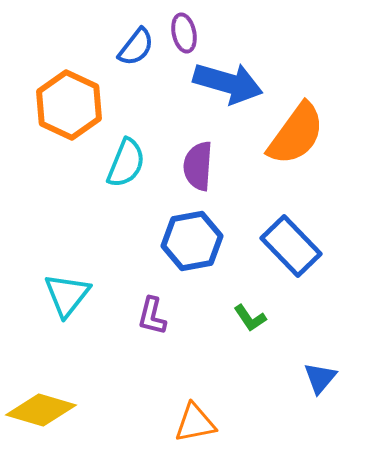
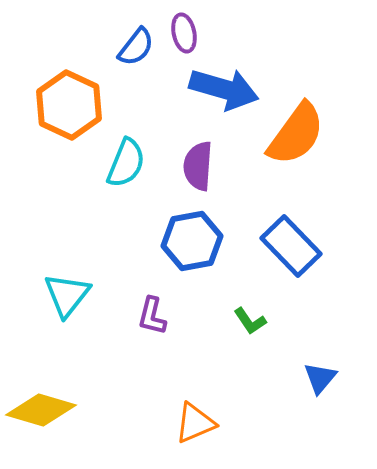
blue arrow: moved 4 px left, 6 px down
green L-shape: moved 3 px down
orange triangle: rotated 12 degrees counterclockwise
